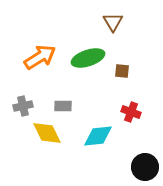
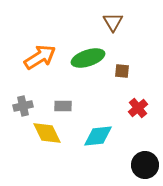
red cross: moved 7 px right, 4 px up; rotated 30 degrees clockwise
black circle: moved 2 px up
